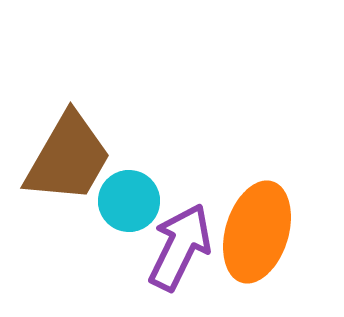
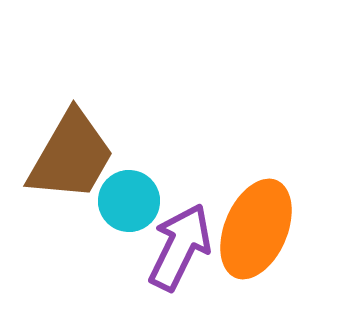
brown trapezoid: moved 3 px right, 2 px up
orange ellipse: moved 1 px left, 3 px up; rotated 6 degrees clockwise
